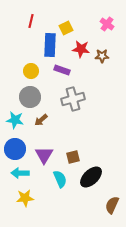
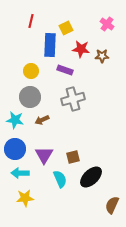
purple rectangle: moved 3 px right
brown arrow: moved 1 px right; rotated 16 degrees clockwise
